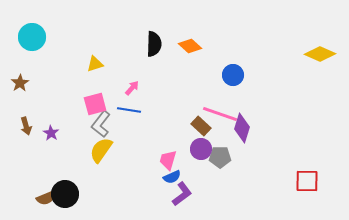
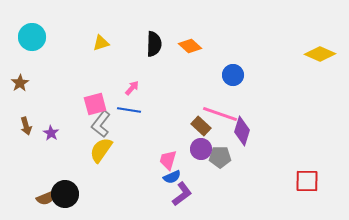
yellow triangle: moved 6 px right, 21 px up
purple diamond: moved 3 px down
